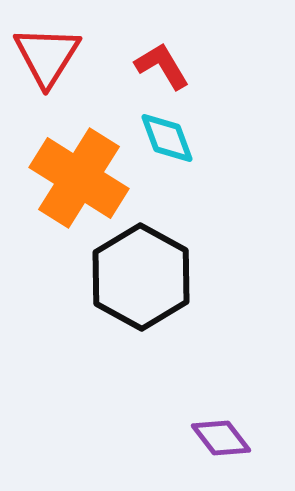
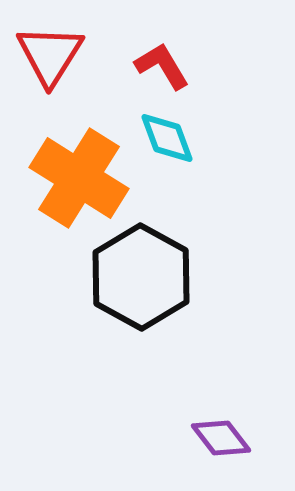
red triangle: moved 3 px right, 1 px up
